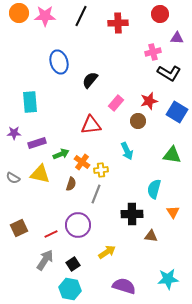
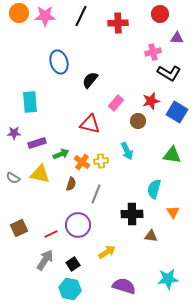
red star: moved 2 px right
red triangle: moved 1 px left, 1 px up; rotated 20 degrees clockwise
yellow cross: moved 9 px up
